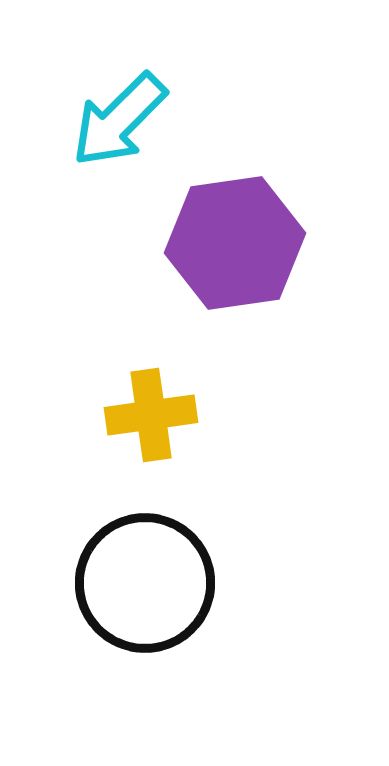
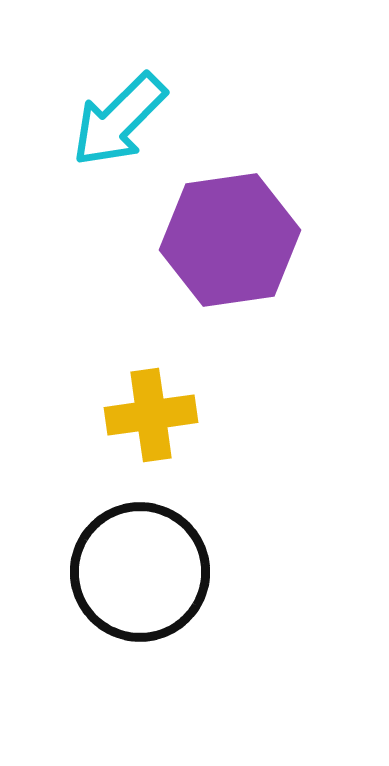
purple hexagon: moved 5 px left, 3 px up
black circle: moved 5 px left, 11 px up
